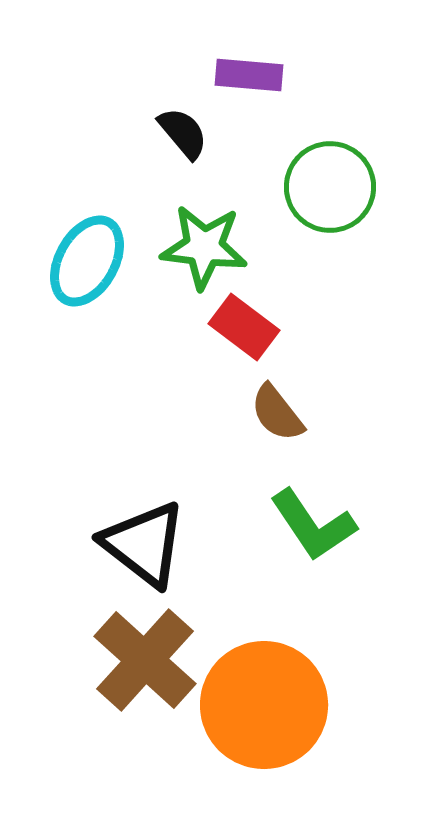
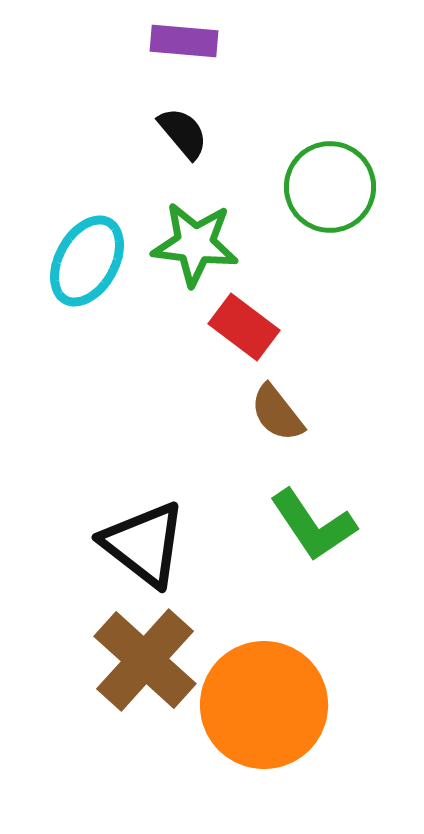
purple rectangle: moved 65 px left, 34 px up
green star: moved 9 px left, 3 px up
